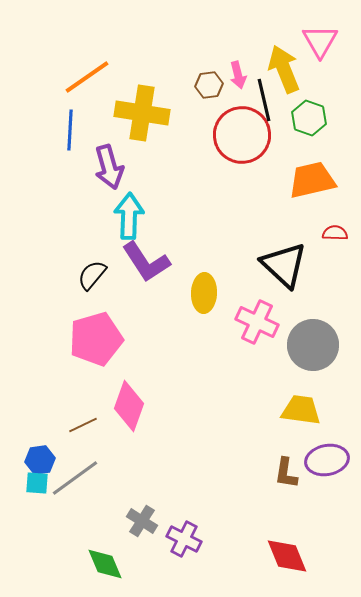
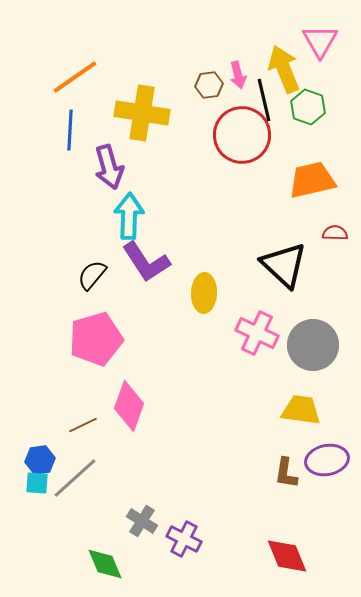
orange line: moved 12 px left
green hexagon: moved 1 px left, 11 px up
pink cross: moved 11 px down
gray line: rotated 6 degrees counterclockwise
